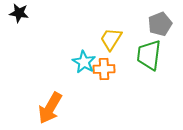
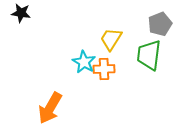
black star: moved 2 px right
